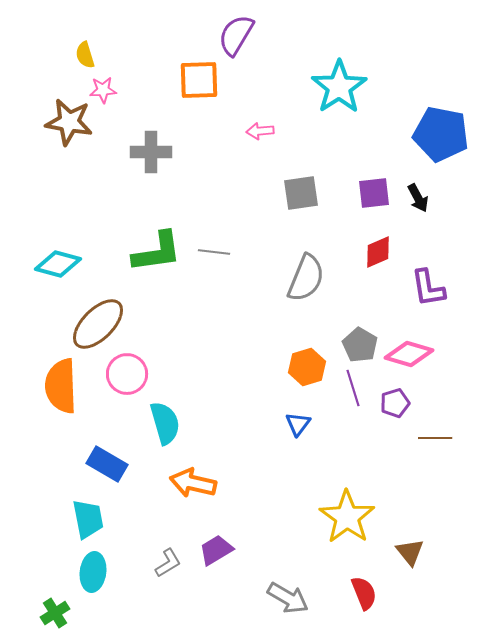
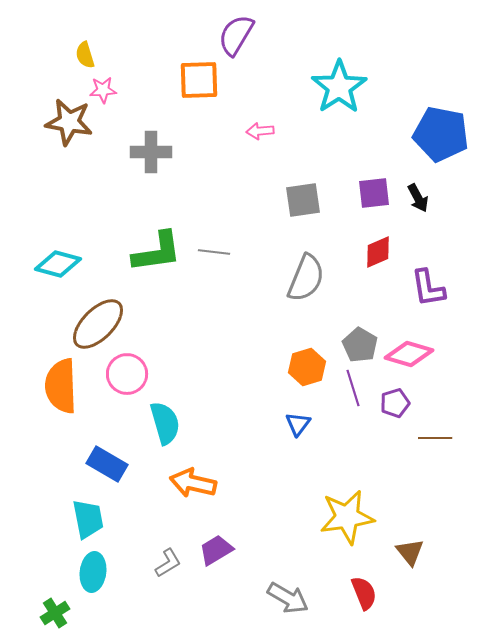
gray square: moved 2 px right, 7 px down
yellow star: rotated 28 degrees clockwise
